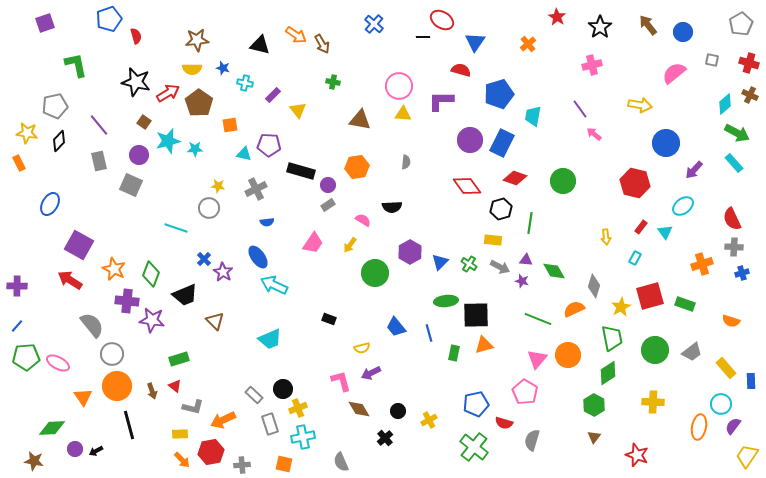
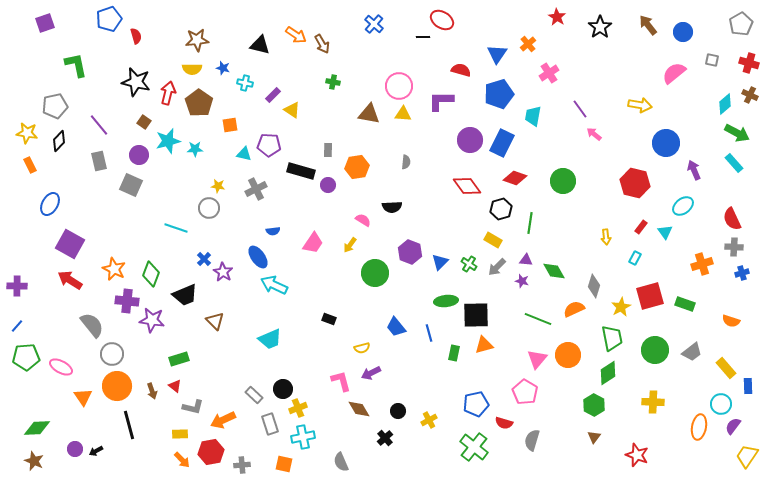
blue triangle at (475, 42): moved 22 px right, 12 px down
pink cross at (592, 65): moved 43 px left, 8 px down; rotated 18 degrees counterclockwise
red arrow at (168, 93): rotated 45 degrees counterclockwise
yellow triangle at (298, 110): moved 6 px left; rotated 18 degrees counterclockwise
brown triangle at (360, 120): moved 9 px right, 6 px up
orange rectangle at (19, 163): moved 11 px right, 2 px down
purple arrow at (694, 170): rotated 114 degrees clockwise
gray rectangle at (328, 205): moved 55 px up; rotated 56 degrees counterclockwise
blue semicircle at (267, 222): moved 6 px right, 9 px down
yellow rectangle at (493, 240): rotated 24 degrees clockwise
purple square at (79, 245): moved 9 px left, 1 px up
purple hexagon at (410, 252): rotated 10 degrees counterclockwise
gray arrow at (500, 267): moved 3 px left; rotated 108 degrees clockwise
pink ellipse at (58, 363): moved 3 px right, 4 px down
blue rectangle at (751, 381): moved 3 px left, 5 px down
green diamond at (52, 428): moved 15 px left
brown star at (34, 461): rotated 12 degrees clockwise
